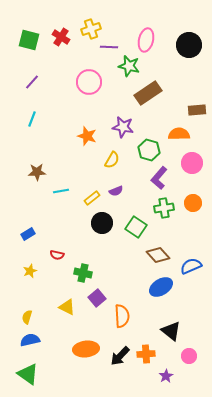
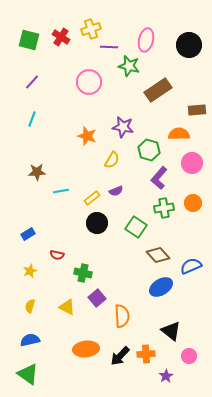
brown rectangle at (148, 93): moved 10 px right, 3 px up
black circle at (102, 223): moved 5 px left
yellow semicircle at (27, 317): moved 3 px right, 11 px up
